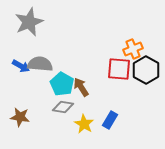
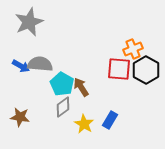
gray diamond: rotated 45 degrees counterclockwise
